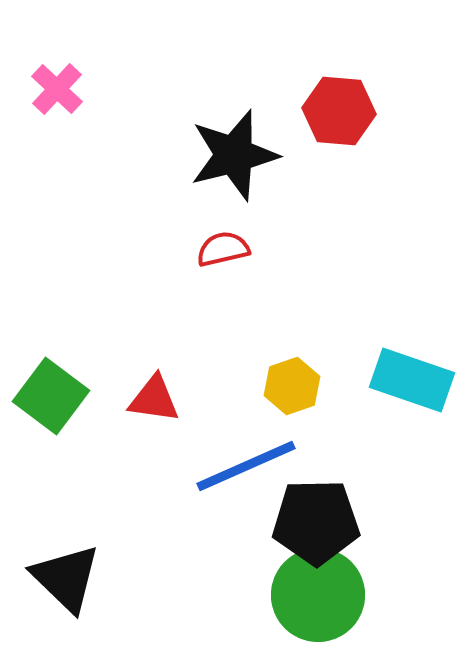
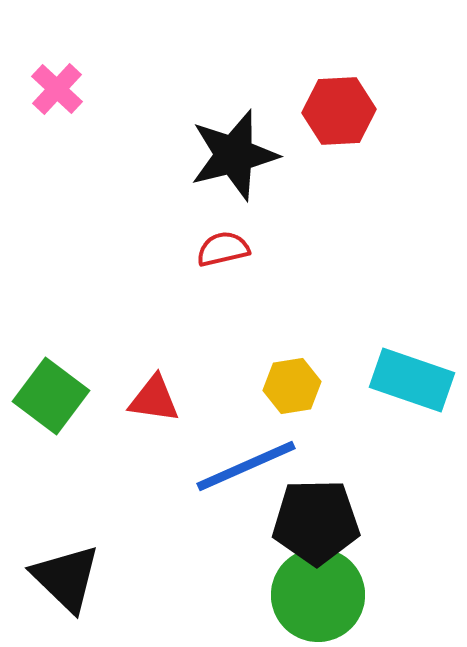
red hexagon: rotated 8 degrees counterclockwise
yellow hexagon: rotated 10 degrees clockwise
